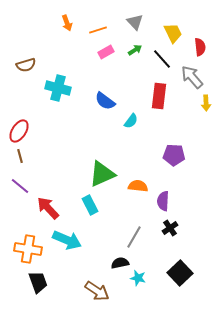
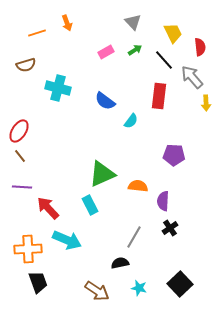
gray triangle: moved 2 px left
orange line: moved 61 px left, 3 px down
black line: moved 2 px right, 1 px down
brown line: rotated 24 degrees counterclockwise
purple line: moved 2 px right, 1 px down; rotated 36 degrees counterclockwise
orange cross: rotated 12 degrees counterclockwise
black square: moved 11 px down
cyan star: moved 1 px right, 10 px down
